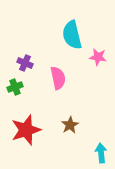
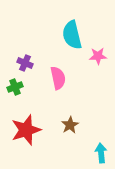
pink star: moved 1 px up; rotated 12 degrees counterclockwise
